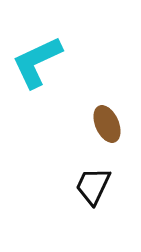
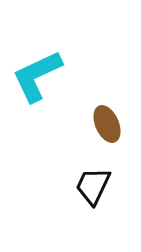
cyan L-shape: moved 14 px down
